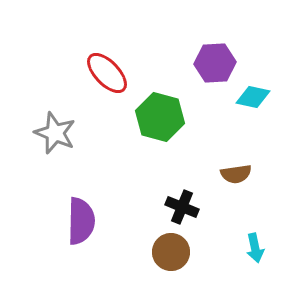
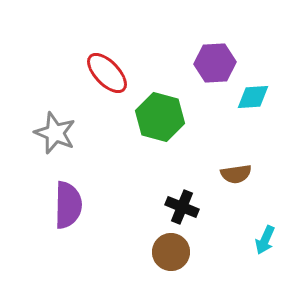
cyan diamond: rotated 16 degrees counterclockwise
purple semicircle: moved 13 px left, 16 px up
cyan arrow: moved 10 px right, 8 px up; rotated 36 degrees clockwise
